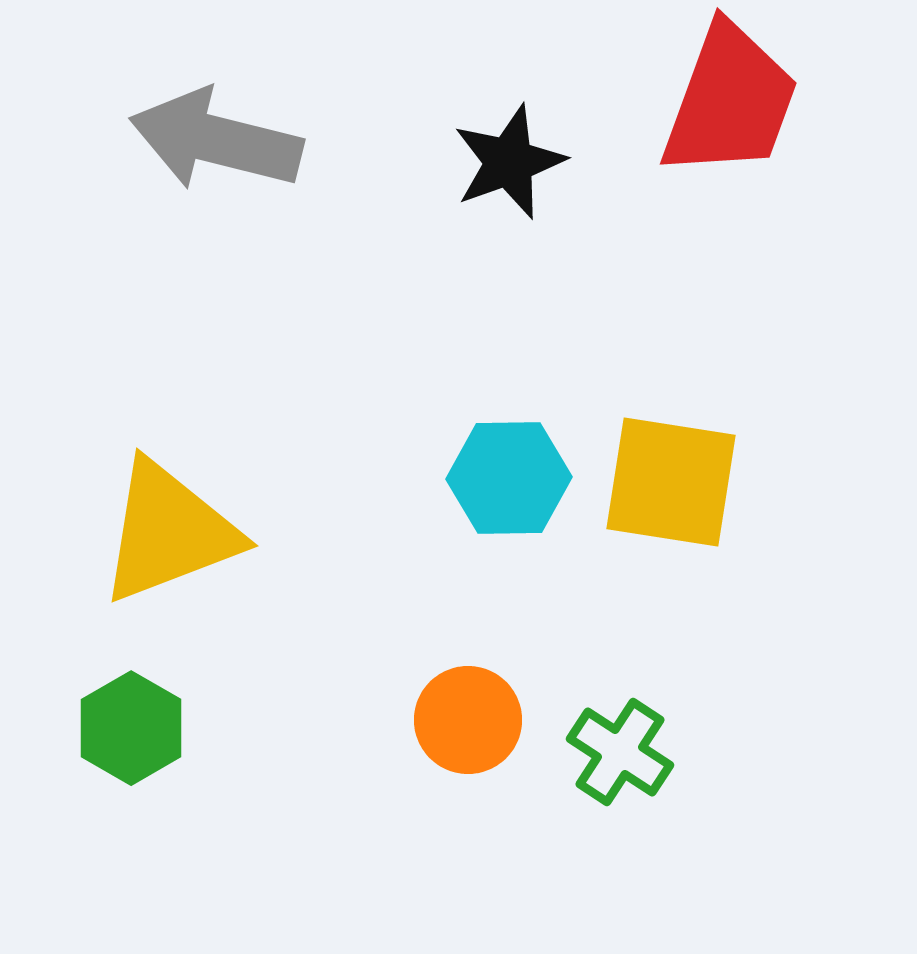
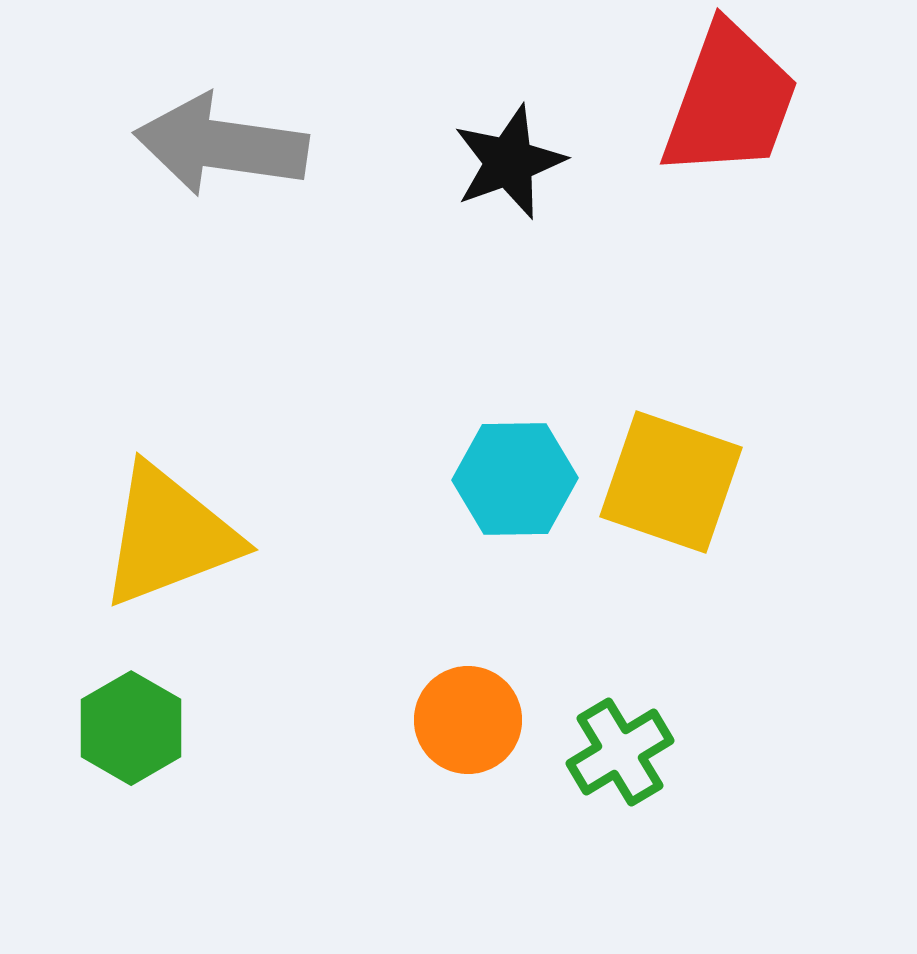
gray arrow: moved 5 px right, 5 px down; rotated 6 degrees counterclockwise
cyan hexagon: moved 6 px right, 1 px down
yellow square: rotated 10 degrees clockwise
yellow triangle: moved 4 px down
green cross: rotated 26 degrees clockwise
